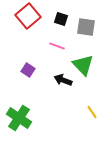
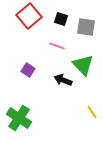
red square: moved 1 px right
